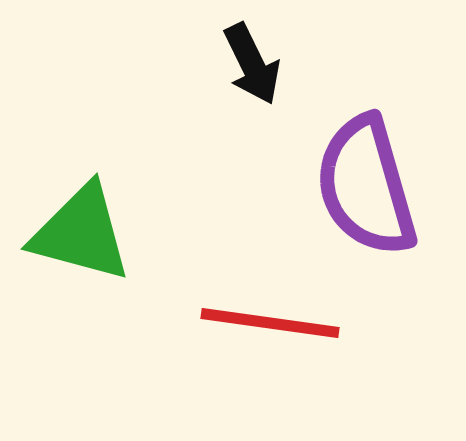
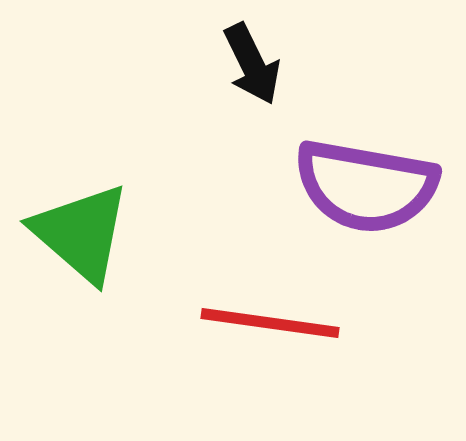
purple semicircle: rotated 64 degrees counterclockwise
green triangle: rotated 26 degrees clockwise
